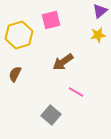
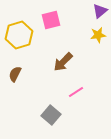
brown arrow: rotated 10 degrees counterclockwise
pink line: rotated 63 degrees counterclockwise
